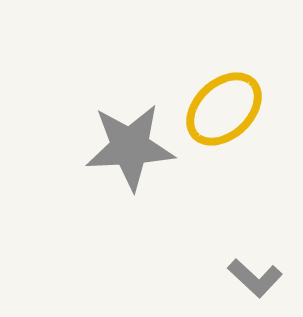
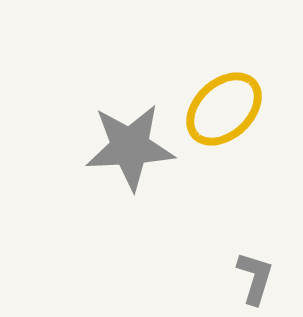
gray L-shape: rotated 116 degrees counterclockwise
